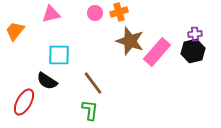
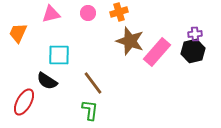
pink circle: moved 7 px left
orange trapezoid: moved 3 px right, 2 px down; rotated 15 degrees counterclockwise
